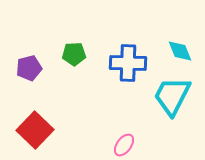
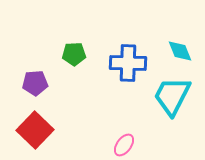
purple pentagon: moved 6 px right, 15 px down; rotated 10 degrees clockwise
